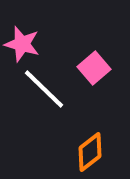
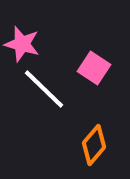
pink square: rotated 16 degrees counterclockwise
orange diamond: moved 4 px right, 7 px up; rotated 12 degrees counterclockwise
